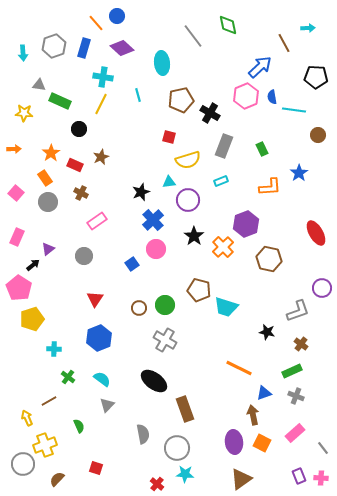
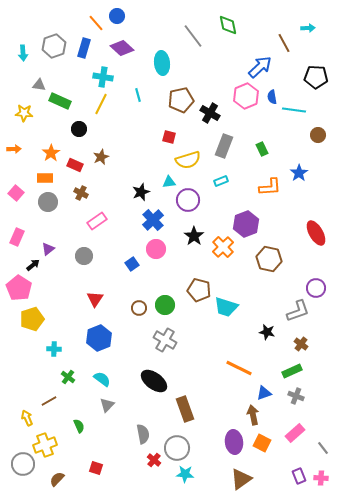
orange rectangle at (45, 178): rotated 56 degrees counterclockwise
purple circle at (322, 288): moved 6 px left
red cross at (157, 484): moved 3 px left, 24 px up
